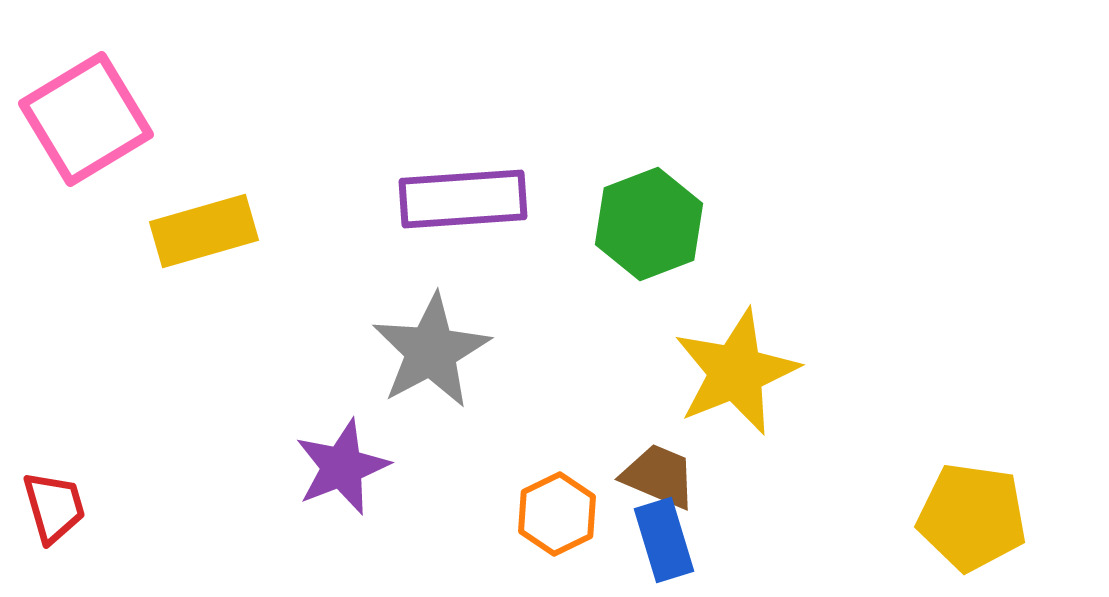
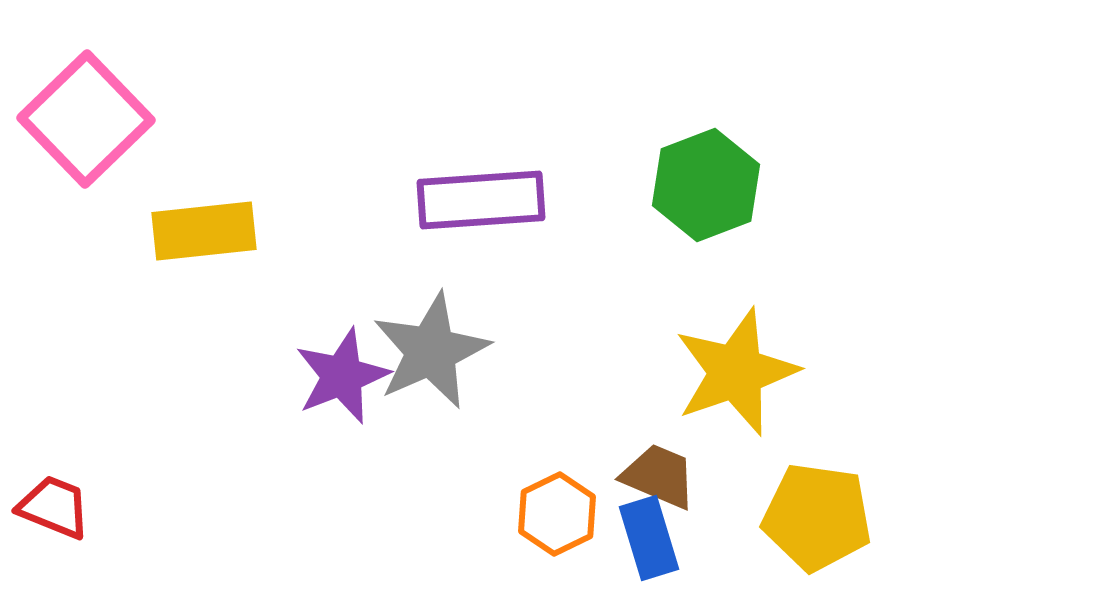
pink square: rotated 13 degrees counterclockwise
purple rectangle: moved 18 px right, 1 px down
green hexagon: moved 57 px right, 39 px up
yellow rectangle: rotated 10 degrees clockwise
gray star: rotated 4 degrees clockwise
yellow star: rotated 3 degrees clockwise
purple star: moved 91 px up
red trapezoid: rotated 52 degrees counterclockwise
yellow pentagon: moved 155 px left
blue rectangle: moved 15 px left, 2 px up
